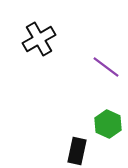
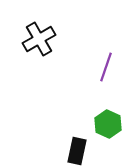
purple line: rotated 72 degrees clockwise
